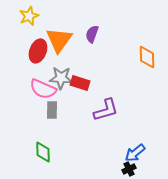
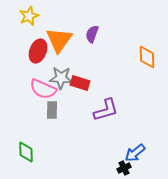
green diamond: moved 17 px left
black cross: moved 5 px left, 1 px up
